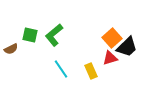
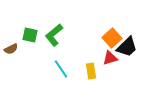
yellow rectangle: rotated 14 degrees clockwise
